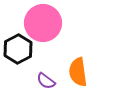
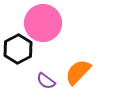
orange semicircle: rotated 52 degrees clockwise
